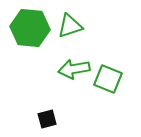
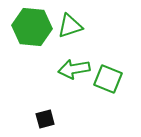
green hexagon: moved 2 px right, 1 px up
black square: moved 2 px left
